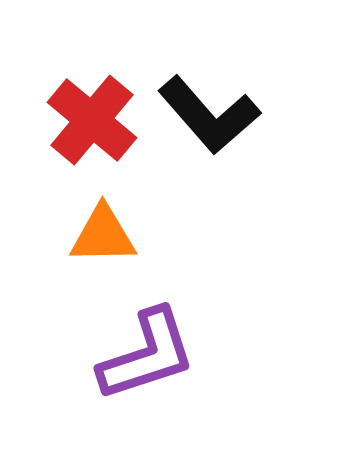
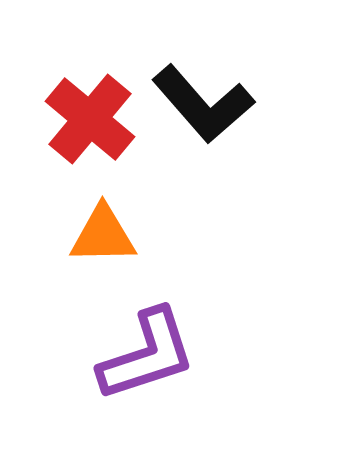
black L-shape: moved 6 px left, 11 px up
red cross: moved 2 px left, 1 px up
